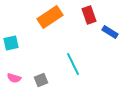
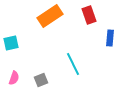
orange rectangle: moved 1 px up
blue rectangle: moved 6 px down; rotated 63 degrees clockwise
pink semicircle: rotated 88 degrees counterclockwise
